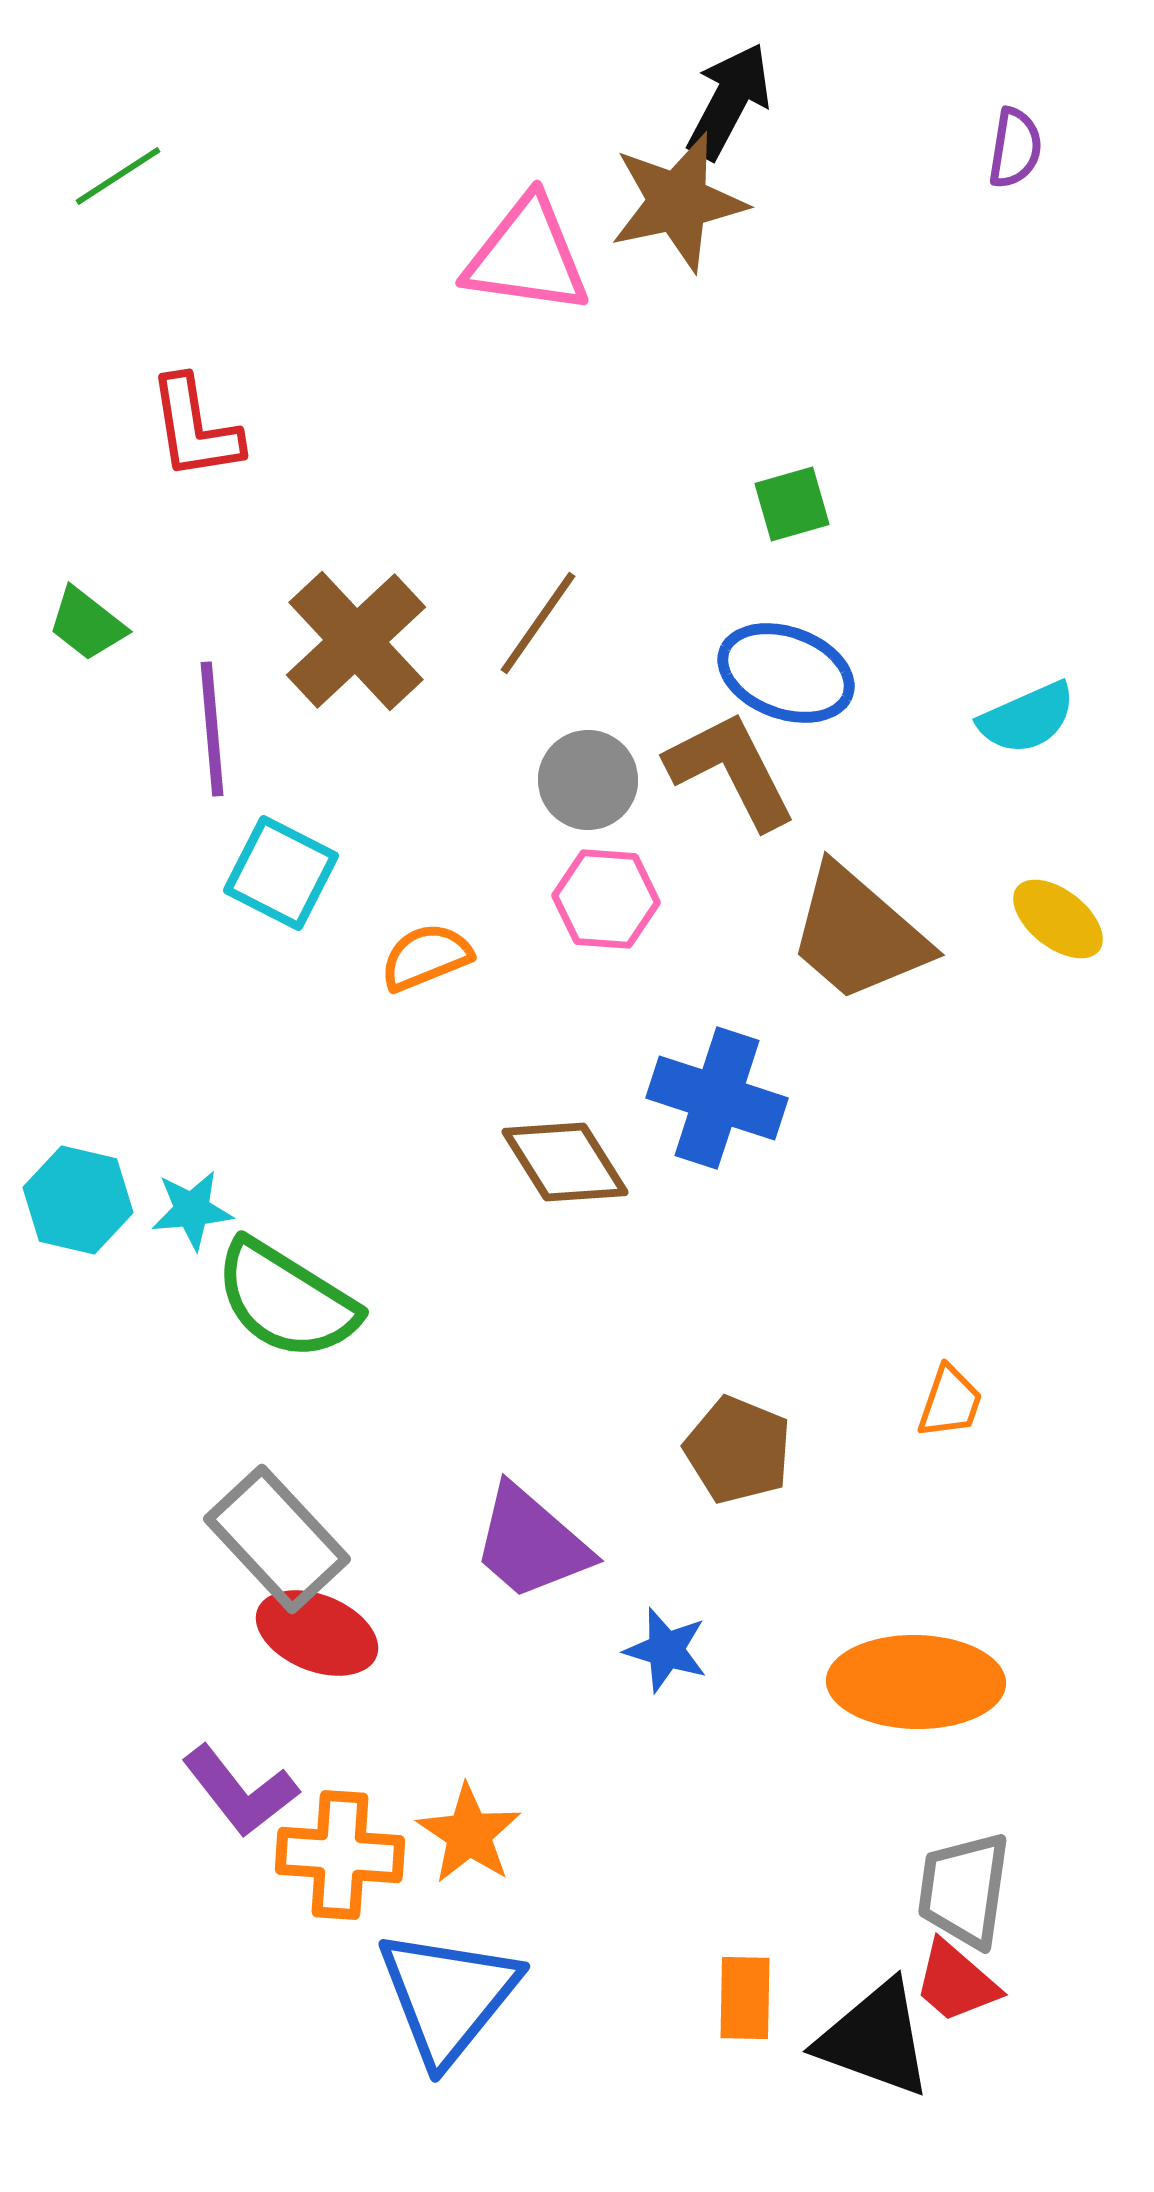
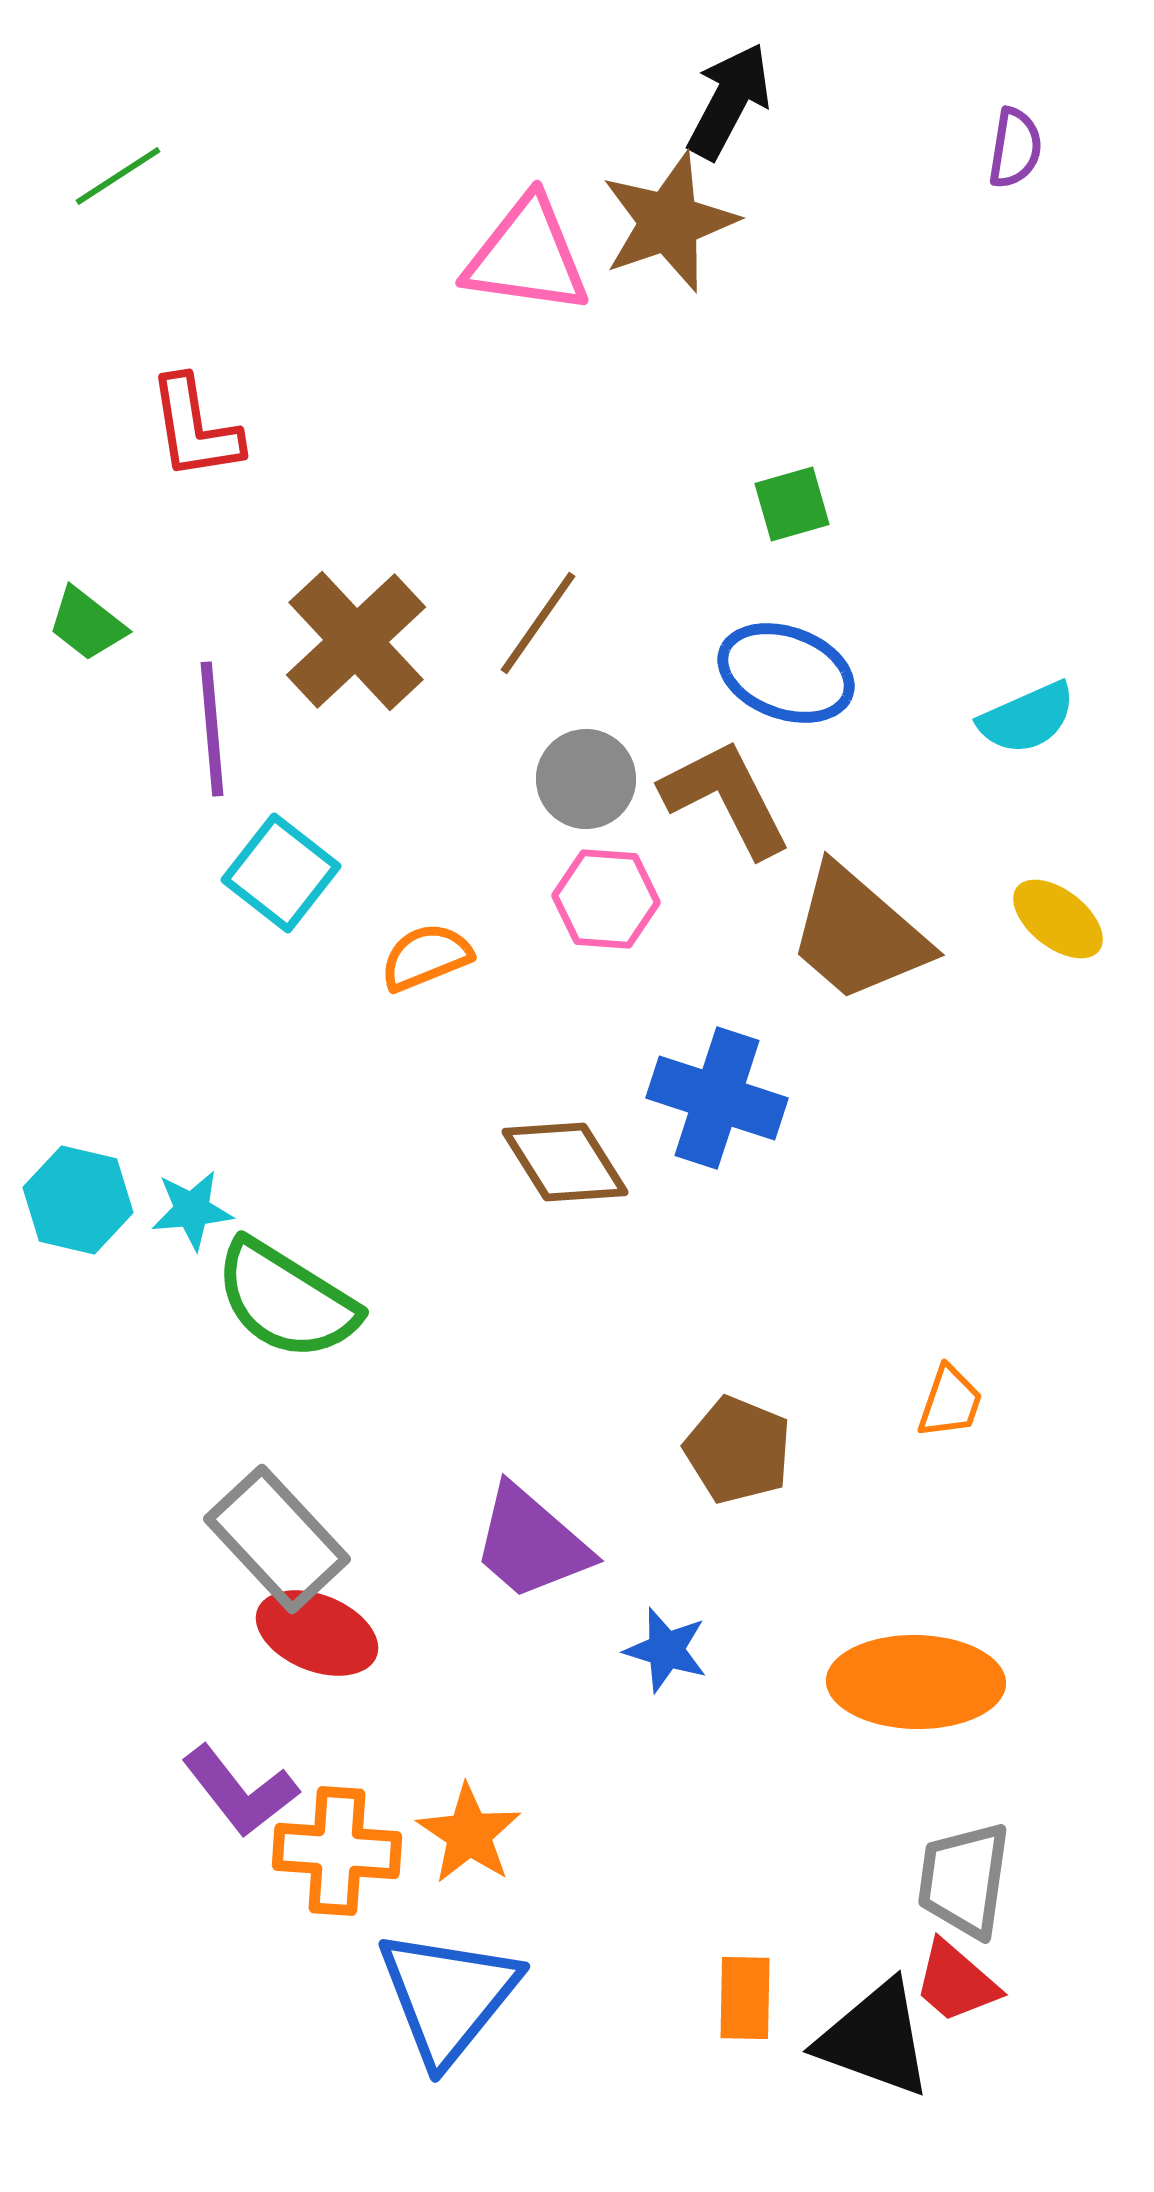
brown star: moved 9 px left, 20 px down; rotated 7 degrees counterclockwise
brown L-shape: moved 5 px left, 28 px down
gray circle: moved 2 px left, 1 px up
cyan square: rotated 11 degrees clockwise
orange cross: moved 3 px left, 4 px up
gray trapezoid: moved 10 px up
